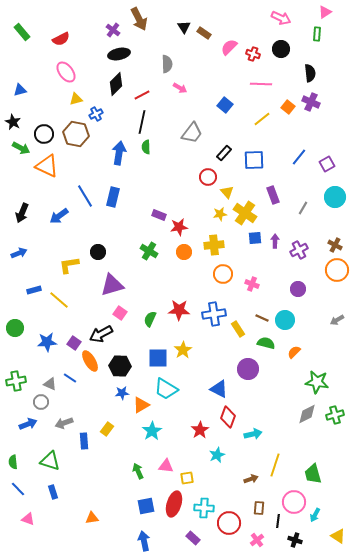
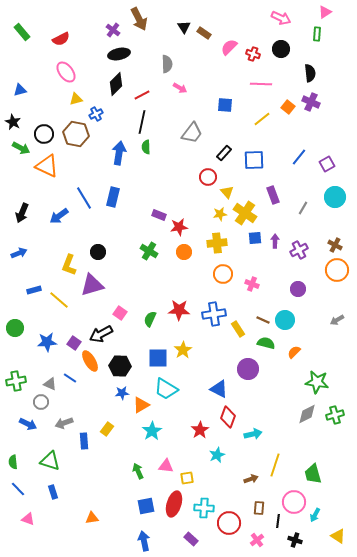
blue square at (225, 105): rotated 35 degrees counterclockwise
blue line at (85, 196): moved 1 px left, 2 px down
yellow cross at (214, 245): moved 3 px right, 2 px up
yellow L-shape at (69, 265): rotated 60 degrees counterclockwise
purple triangle at (112, 285): moved 20 px left
brown line at (262, 318): moved 1 px right, 2 px down
blue arrow at (28, 424): rotated 48 degrees clockwise
purple rectangle at (193, 538): moved 2 px left, 1 px down
